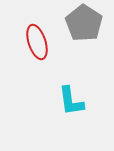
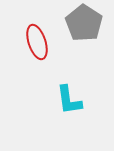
cyan L-shape: moved 2 px left, 1 px up
